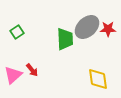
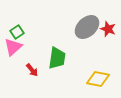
red star: rotated 21 degrees clockwise
green trapezoid: moved 8 px left, 19 px down; rotated 10 degrees clockwise
pink triangle: moved 28 px up
yellow diamond: rotated 70 degrees counterclockwise
